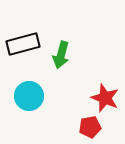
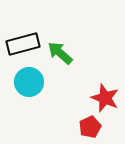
green arrow: moved 1 px left, 2 px up; rotated 116 degrees clockwise
cyan circle: moved 14 px up
red pentagon: rotated 15 degrees counterclockwise
